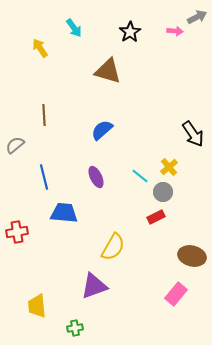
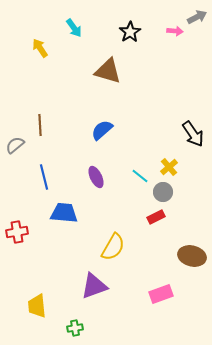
brown line: moved 4 px left, 10 px down
pink rectangle: moved 15 px left; rotated 30 degrees clockwise
